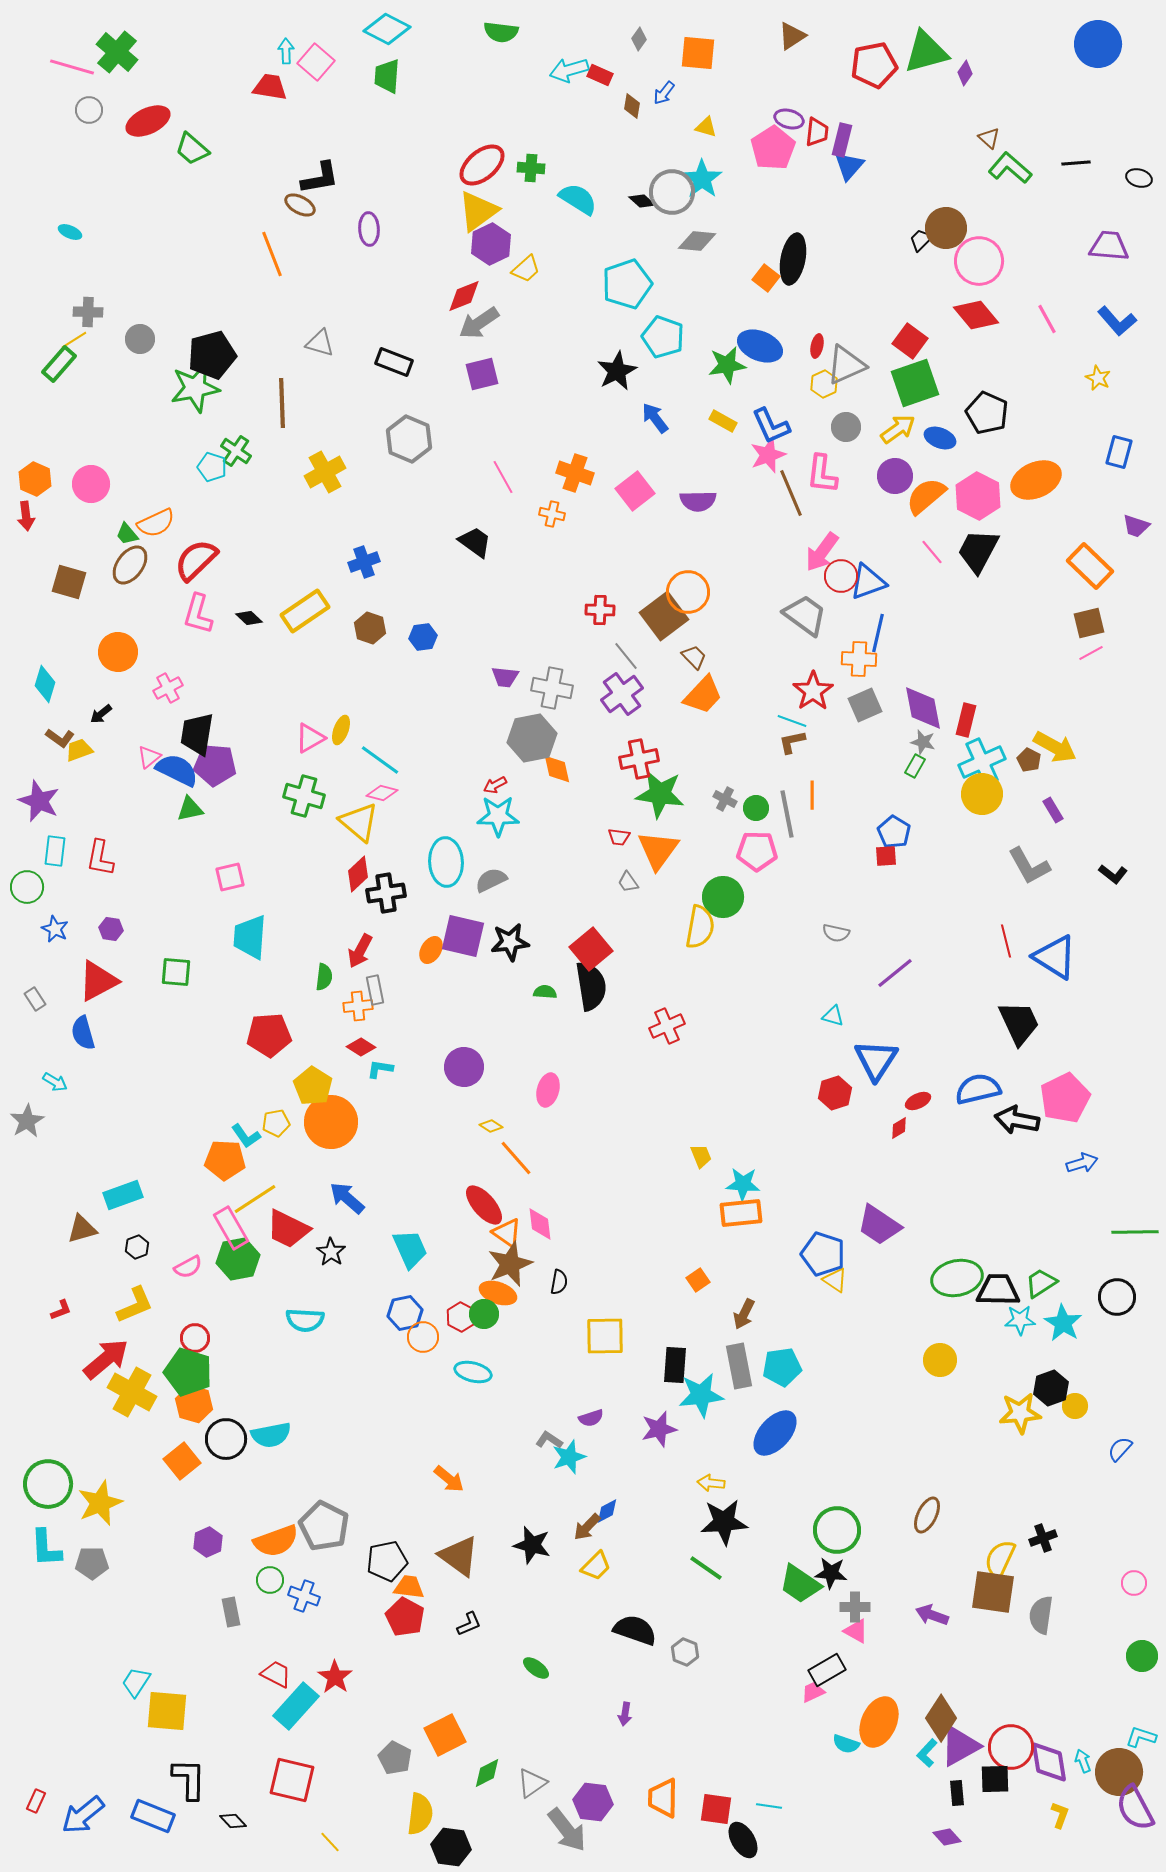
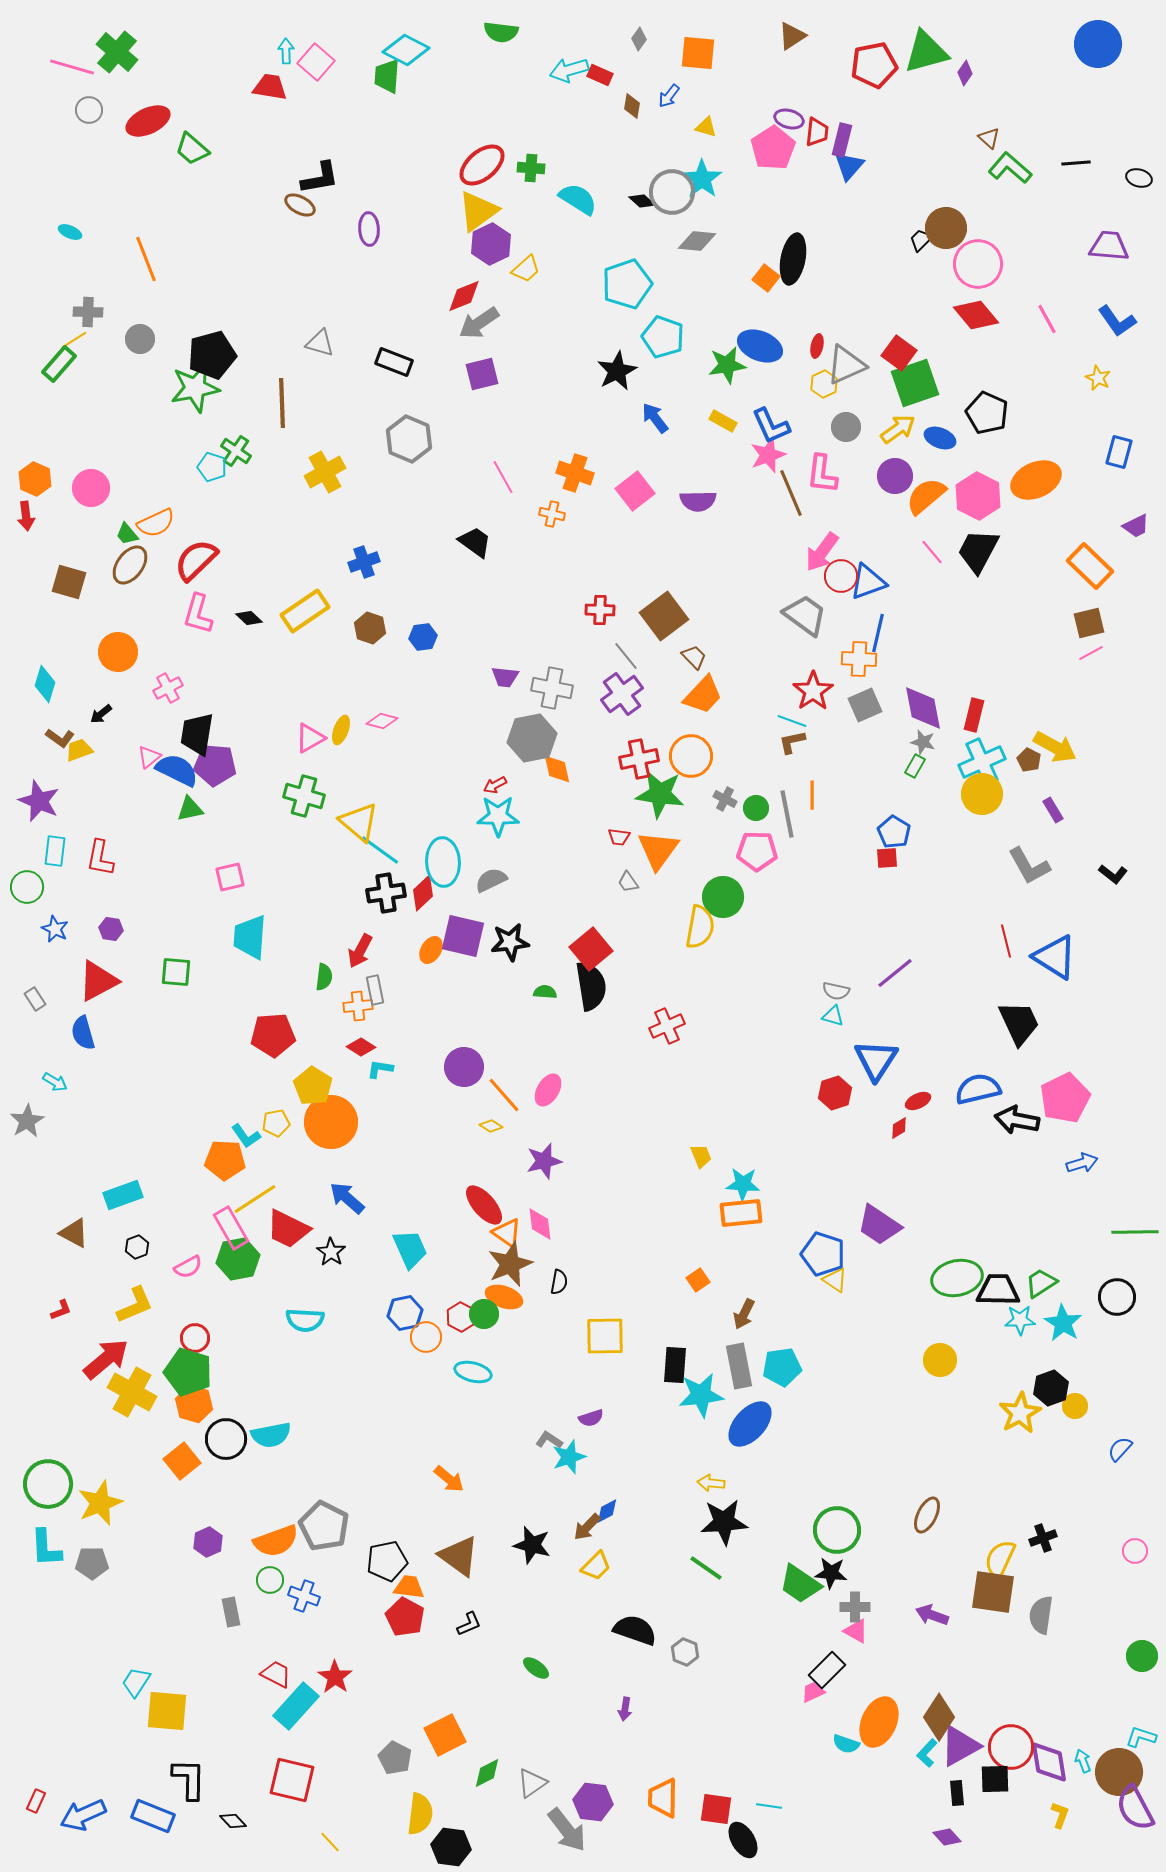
cyan diamond at (387, 29): moved 19 px right, 21 px down
blue arrow at (664, 93): moved 5 px right, 3 px down
orange line at (272, 254): moved 126 px left, 5 px down
pink circle at (979, 261): moved 1 px left, 3 px down
blue L-shape at (1117, 321): rotated 6 degrees clockwise
red square at (910, 341): moved 11 px left, 12 px down
pink circle at (91, 484): moved 4 px down
purple trapezoid at (1136, 526): rotated 44 degrees counterclockwise
orange circle at (688, 592): moved 3 px right, 164 px down
red rectangle at (966, 720): moved 8 px right, 5 px up
cyan line at (380, 760): moved 90 px down
pink diamond at (382, 793): moved 72 px up
red square at (886, 856): moved 1 px right, 2 px down
cyan ellipse at (446, 862): moved 3 px left
red diamond at (358, 874): moved 65 px right, 19 px down
gray semicircle at (836, 933): moved 58 px down
red pentagon at (269, 1035): moved 4 px right
pink ellipse at (548, 1090): rotated 16 degrees clockwise
orange line at (516, 1158): moved 12 px left, 63 px up
brown triangle at (82, 1229): moved 8 px left, 4 px down; rotated 44 degrees clockwise
orange ellipse at (498, 1293): moved 6 px right, 4 px down
orange circle at (423, 1337): moved 3 px right
yellow star at (1020, 1413): rotated 24 degrees counterclockwise
purple star at (659, 1429): moved 115 px left, 268 px up
blue ellipse at (775, 1433): moved 25 px left, 9 px up
pink circle at (1134, 1583): moved 1 px right, 32 px up
black rectangle at (827, 1670): rotated 15 degrees counterclockwise
purple arrow at (625, 1714): moved 5 px up
brown diamond at (941, 1718): moved 2 px left, 1 px up
blue arrow at (83, 1815): rotated 15 degrees clockwise
